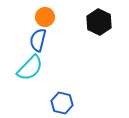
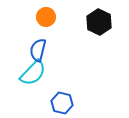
orange circle: moved 1 px right
blue semicircle: moved 10 px down
cyan semicircle: moved 3 px right, 5 px down
